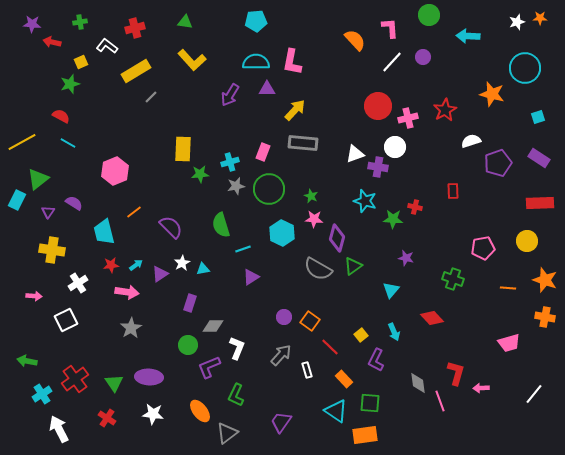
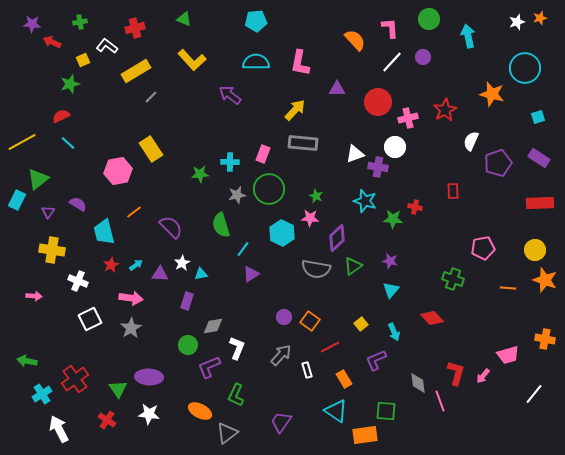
green circle at (429, 15): moved 4 px down
orange star at (540, 18): rotated 16 degrees counterclockwise
green triangle at (185, 22): moved 1 px left, 3 px up; rotated 14 degrees clockwise
cyan arrow at (468, 36): rotated 75 degrees clockwise
red arrow at (52, 42): rotated 12 degrees clockwise
yellow square at (81, 62): moved 2 px right, 2 px up
pink L-shape at (292, 62): moved 8 px right, 1 px down
purple triangle at (267, 89): moved 70 px right
purple arrow at (230, 95): rotated 95 degrees clockwise
red circle at (378, 106): moved 4 px up
red semicircle at (61, 116): rotated 54 degrees counterclockwise
white semicircle at (471, 141): rotated 48 degrees counterclockwise
cyan line at (68, 143): rotated 14 degrees clockwise
yellow rectangle at (183, 149): moved 32 px left; rotated 35 degrees counterclockwise
pink rectangle at (263, 152): moved 2 px down
cyan cross at (230, 162): rotated 18 degrees clockwise
pink hexagon at (115, 171): moved 3 px right; rotated 12 degrees clockwise
gray star at (236, 186): moved 1 px right, 9 px down
green star at (311, 196): moved 5 px right
purple semicircle at (74, 203): moved 4 px right, 1 px down
pink star at (314, 219): moved 4 px left, 1 px up
purple diamond at (337, 238): rotated 32 degrees clockwise
yellow circle at (527, 241): moved 8 px right, 9 px down
cyan line at (243, 249): rotated 35 degrees counterclockwise
purple star at (406, 258): moved 16 px left, 3 px down
red star at (111, 265): rotated 21 degrees counterclockwise
cyan triangle at (203, 269): moved 2 px left, 5 px down
gray semicircle at (318, 269): moved 2 px left; rotated 20 degrees counterclockwise
purple triangle at (160, 274): rotated 36 degrees clockwise
purple triangle at (251, 277): moved 3 px up
white cross at (78, 283): moved 2 px up; rotated 36 degrees counterclockwise
pink arrow at (127, 292): moved 4 px right, 6 px down
purple rectangle at (190, 303): moved 3 px left, 2 px up
orange cross at (545, 317): moved 22 px down
white square at (66, 320): moved 24 px right, 1 px up
gray diamond at (213, 326): rotated 10 degrees counterclockwise
yellow square at (361, 335): moved 11 px up
pink trapezoid at (509, 343): moved 1 px left, 12 px down
red line at (330, 347): rotated 72 degrees counterclockwise
purple L-shape at (376, 360): rotated 40 degrees clockwise
orange rectangle at (344, 379): rotated 12 degrees clockwise
green triangle at (114, 383): moved 4 px right, 6 px down
pink arrow at (481, 388): moved 2 px right, 12 px up; rotated 49 degrees counterclockwise
green square at (370, 403): moved 16 px right, 8 px down
orange ellipse at (200, 411): rotated 25 degrees counterclockwise
white star at (153, 414): moved 4 px left
red cross at (107, 418): moved 2 px down
